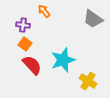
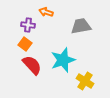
orange arrow: moved 2 px right, 1 px down; rotated 32 degrees counterclockwise
gray trapezoid: moved 12 px left, 7 px down; rotated 135 degrees clockwise
purple cross: moved 5 px right
yellow cross: moved 3 px left
